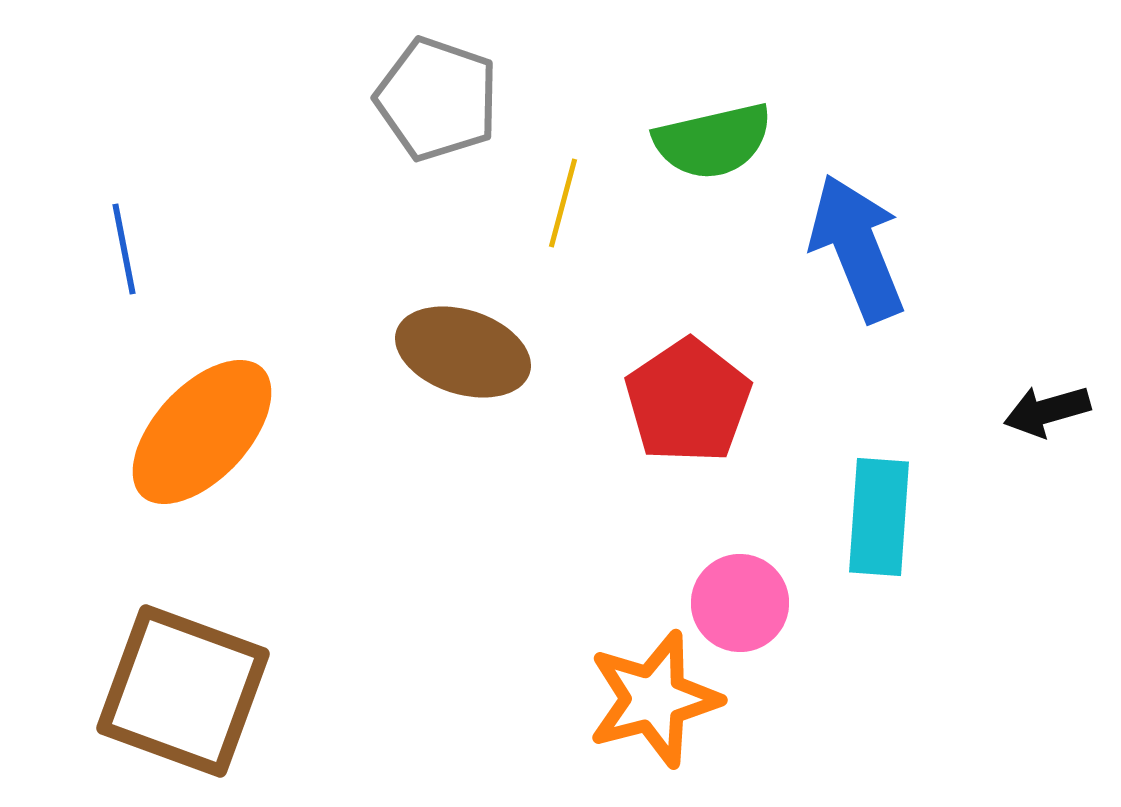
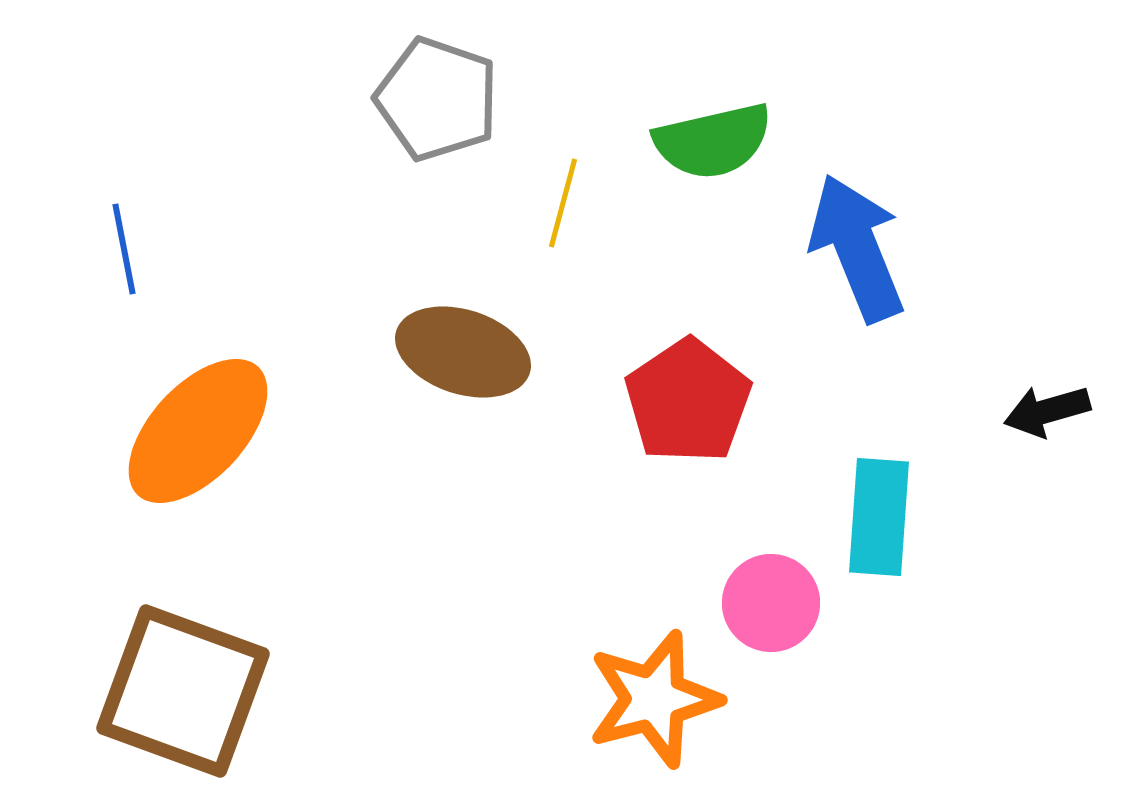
orange ellipse: moved 4 px left, 1 px up
pink circle: moved 31 px right
